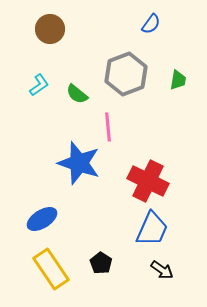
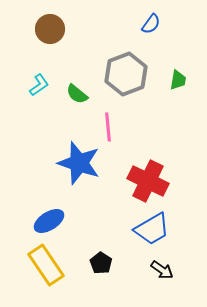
blue ellipse: moved 7 px right, 2 px down
blue trapezoid: rotated 36 degrees clockwise
yellow rectangle: moved 5 px left, 4 px up
